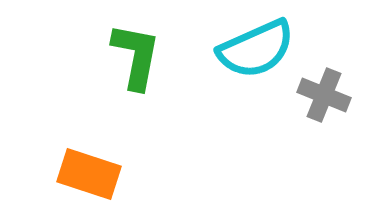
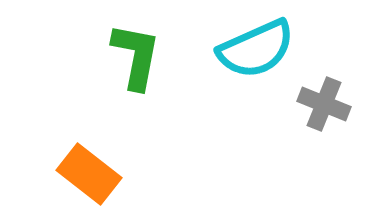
gray cross: moved 9 px down
orange rectangle: rotated 20 degrees clockwise
